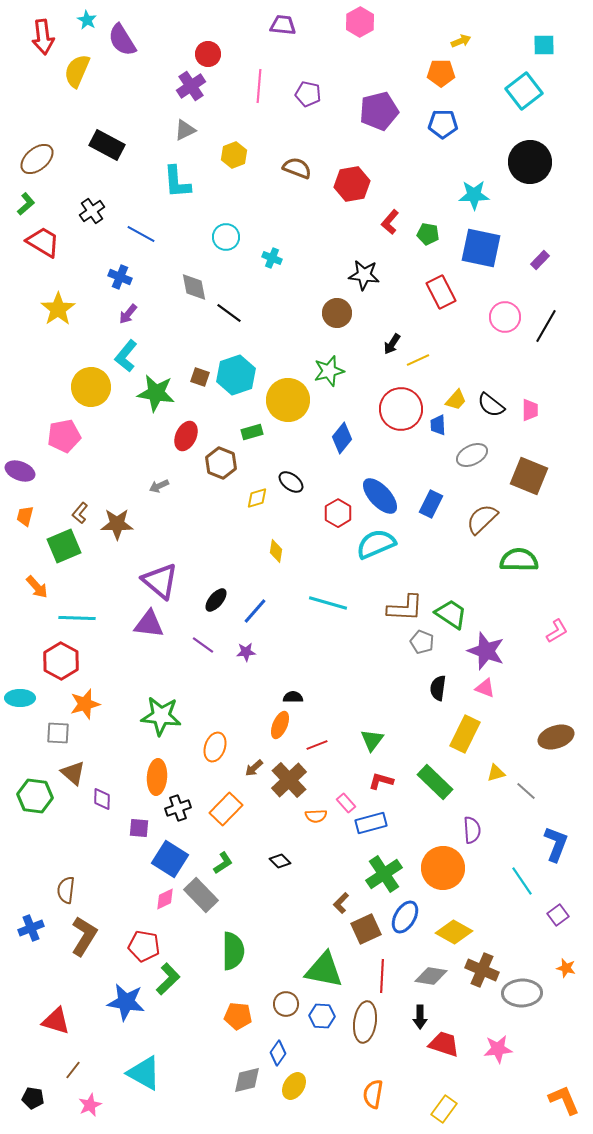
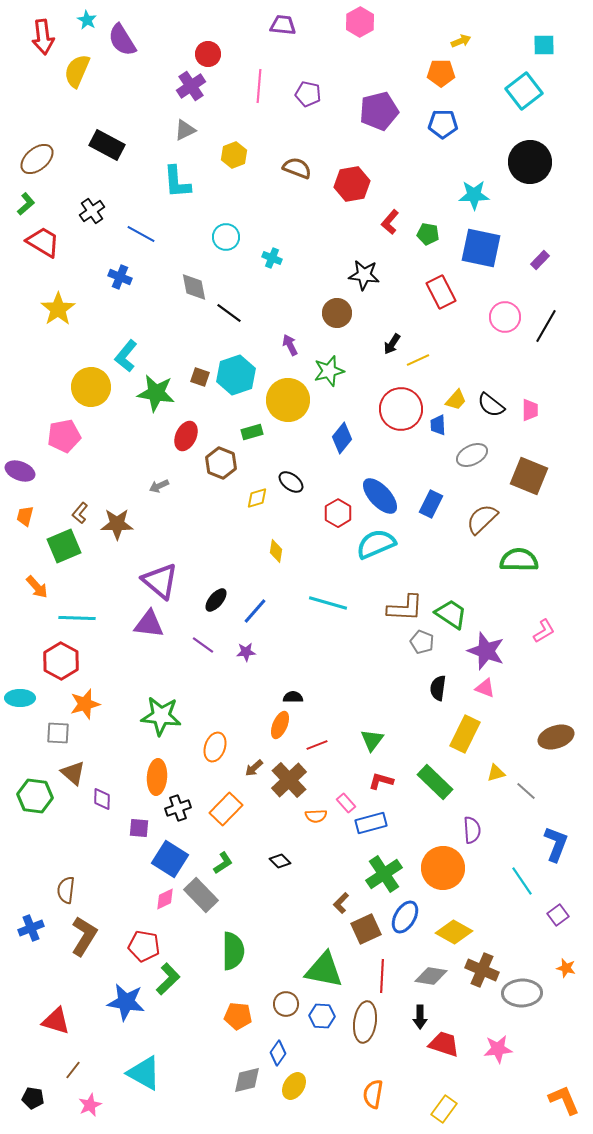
purple arrow at (128, 314): moved 162 px right, 31 px down; rotated 115 degrees clockwise
pink L-shape at (557, 631): moved 13 px left
